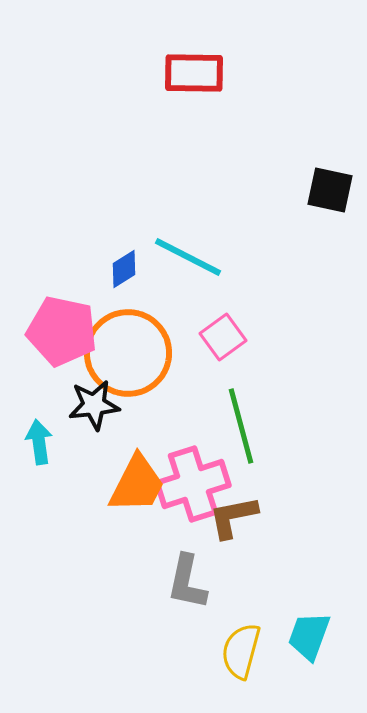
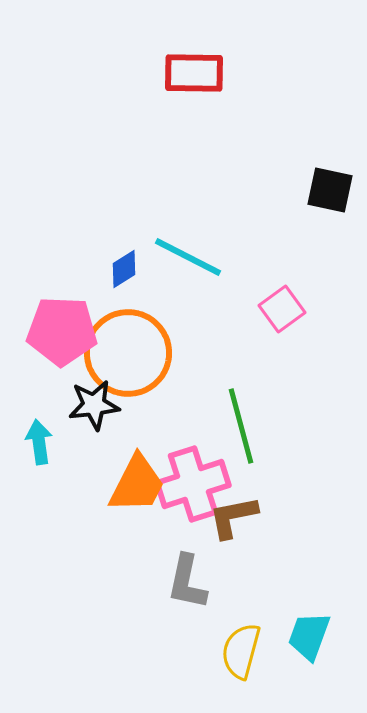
pink pentagon: rotated 10 degrees counterclockwise
pink square: moved 59 px right, 28 px up
